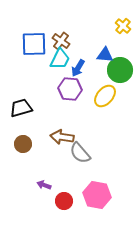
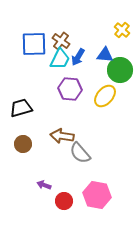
yellow cross: moved 1 px left, 4 px down
blue arrow: moved 11 px up
brown arrow: moved 1 px up
